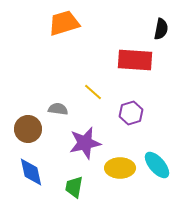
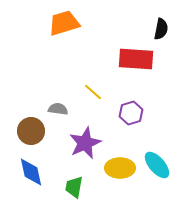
red rectangle: moved 1 px right, 1 px up
brown circle: moved 3 px right, 2 px down
purple star: rotated 12 degrees counterclockwise
